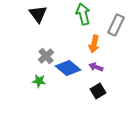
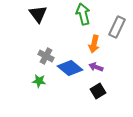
gray rectangle: moved 1 px right, 2 px down
gray cross: rotated 21 degrees counterclockwise
blue diamond: moved 2 px right
